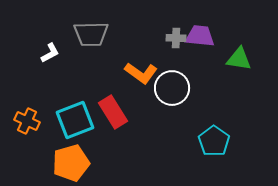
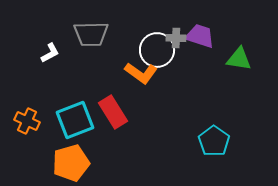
purple trapezoid: rotated 12 degrees clockwise
white circle: moved 15 px left, 38 px up
